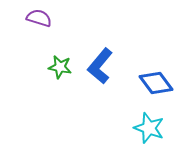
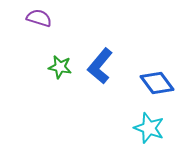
blue diamond: moved 1 px right
